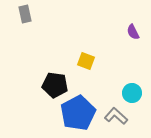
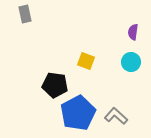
purple semicircle: rotated 35 degrees clockwise
cyan circle: moved 1 px left, 31 px up
